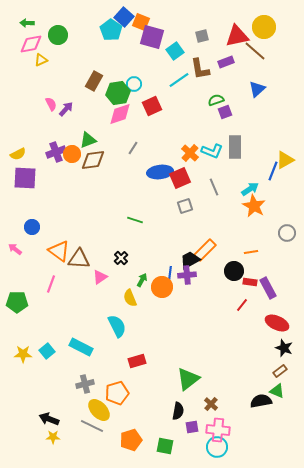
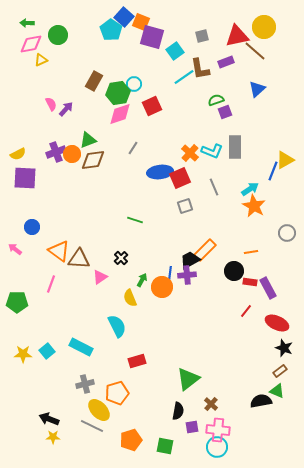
cyan line at (179, 80): moved 5 px right, 3 px up
red line at (242, 305): moved 4 px right, 6 px down
